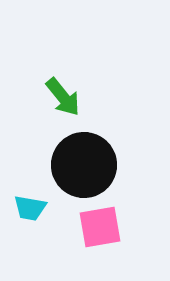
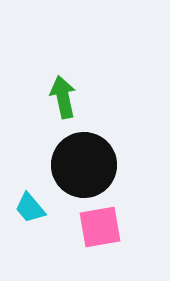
green arrow: rotated 153 degrees counterclockwise
cyan trapezoid: rotated 40 degrees clockwise
